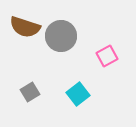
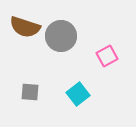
gray square: rotated 36 degrees clockwise
